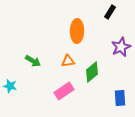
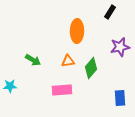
purple star: moved 1 px left; rotated 12 degrees clockwise
green arrow: moved 1 px up
green diamond: moved 1 px left, 4 px up; rotated 10 degrees counterclockwise
cyan star: rotated 16 degrees counterclockwise
pink rectangle: moved 2 px left, 1 px up; rotated 30 degrees clockwise
